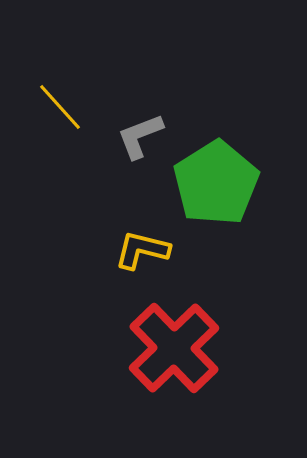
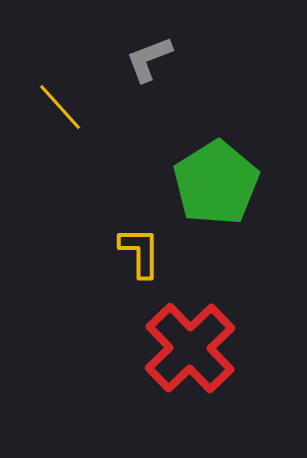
gray L-shape: moved 9 px right, 77 px up
yellow L-shape: moved 2 px left, 2 px down; rotated 76 degrees clockwise
red cross: moved 16 px right
